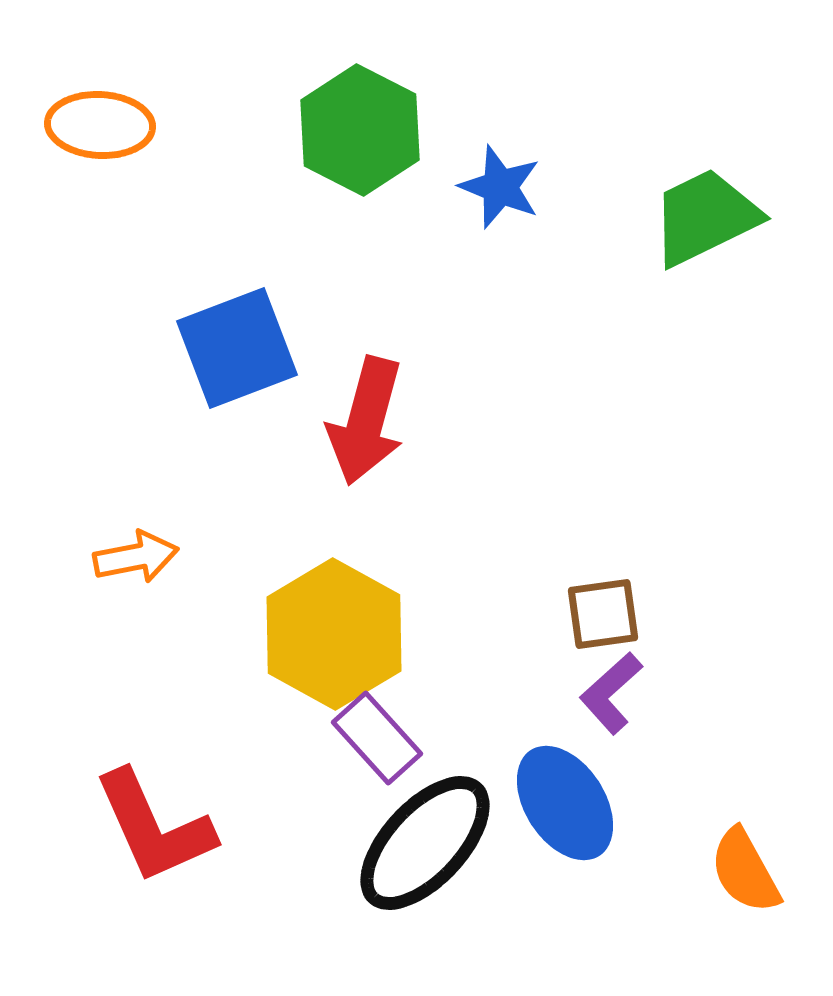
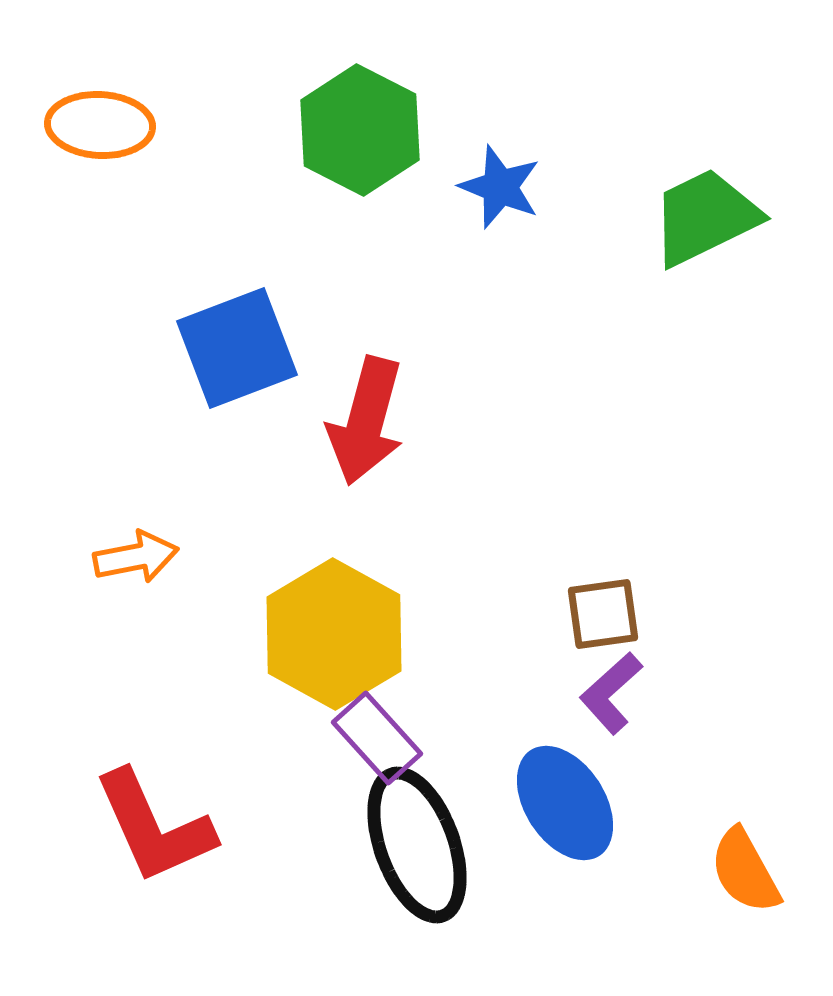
black ellipse: moved 8 px left, 2 px down; rotated 63 degrees counterclockwise
